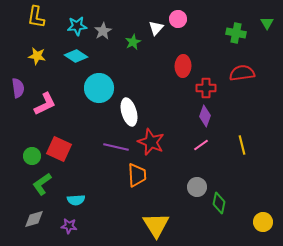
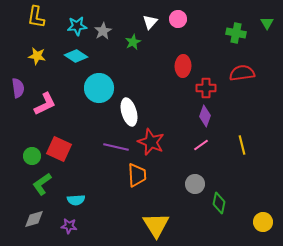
white triangle: moved 6 px left, 6 px up
gray circle: moved 2 px left, 3 px up
